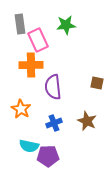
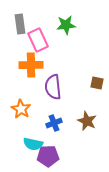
cyan semicircle: moved 4 px right, 2 px up
